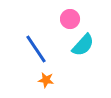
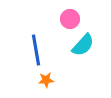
blue line: moved 1 px down; rotated 24 degrees clockwise
orange star: rotated 14 degrees counterclockwise
